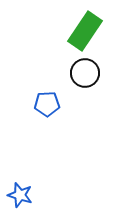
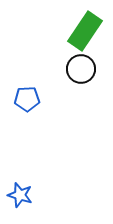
black circle: moved 4 px left, 4 px up
blue pentagon: moved 20 px left, 5 px up
